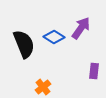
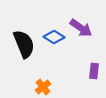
purple arrow: rotated 90 degrees clockwise
